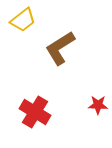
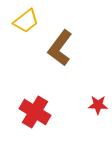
yellow trapezoid: moved 3 px right, 1 px down
brown L-shape: rotated 21 degrees counterclockwise
